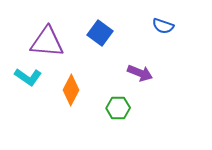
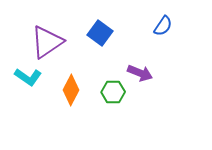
blue semicircle: rotated 75 degrees counterclockwise
purple triangle: rotated 39 degrees counterclockwise
green hexagon: moved 5 px left, 16 px up
